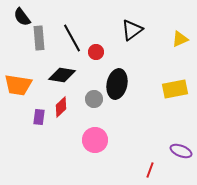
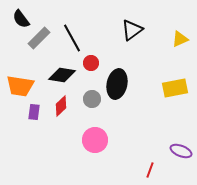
black semicircle: moved 1 px left, 2 px down
gray rectangle: rotated 50 degrees clockwise
red circle: moved 5 px left, 11 px down
orange trapezoid: moved 2 px right, 1 px down
yellow rectangle: moved 1 px up
gray circle: moved 2 px left
red diamond: moved 1 px up
purple rectangle: moved 5 px left, 5 px up
